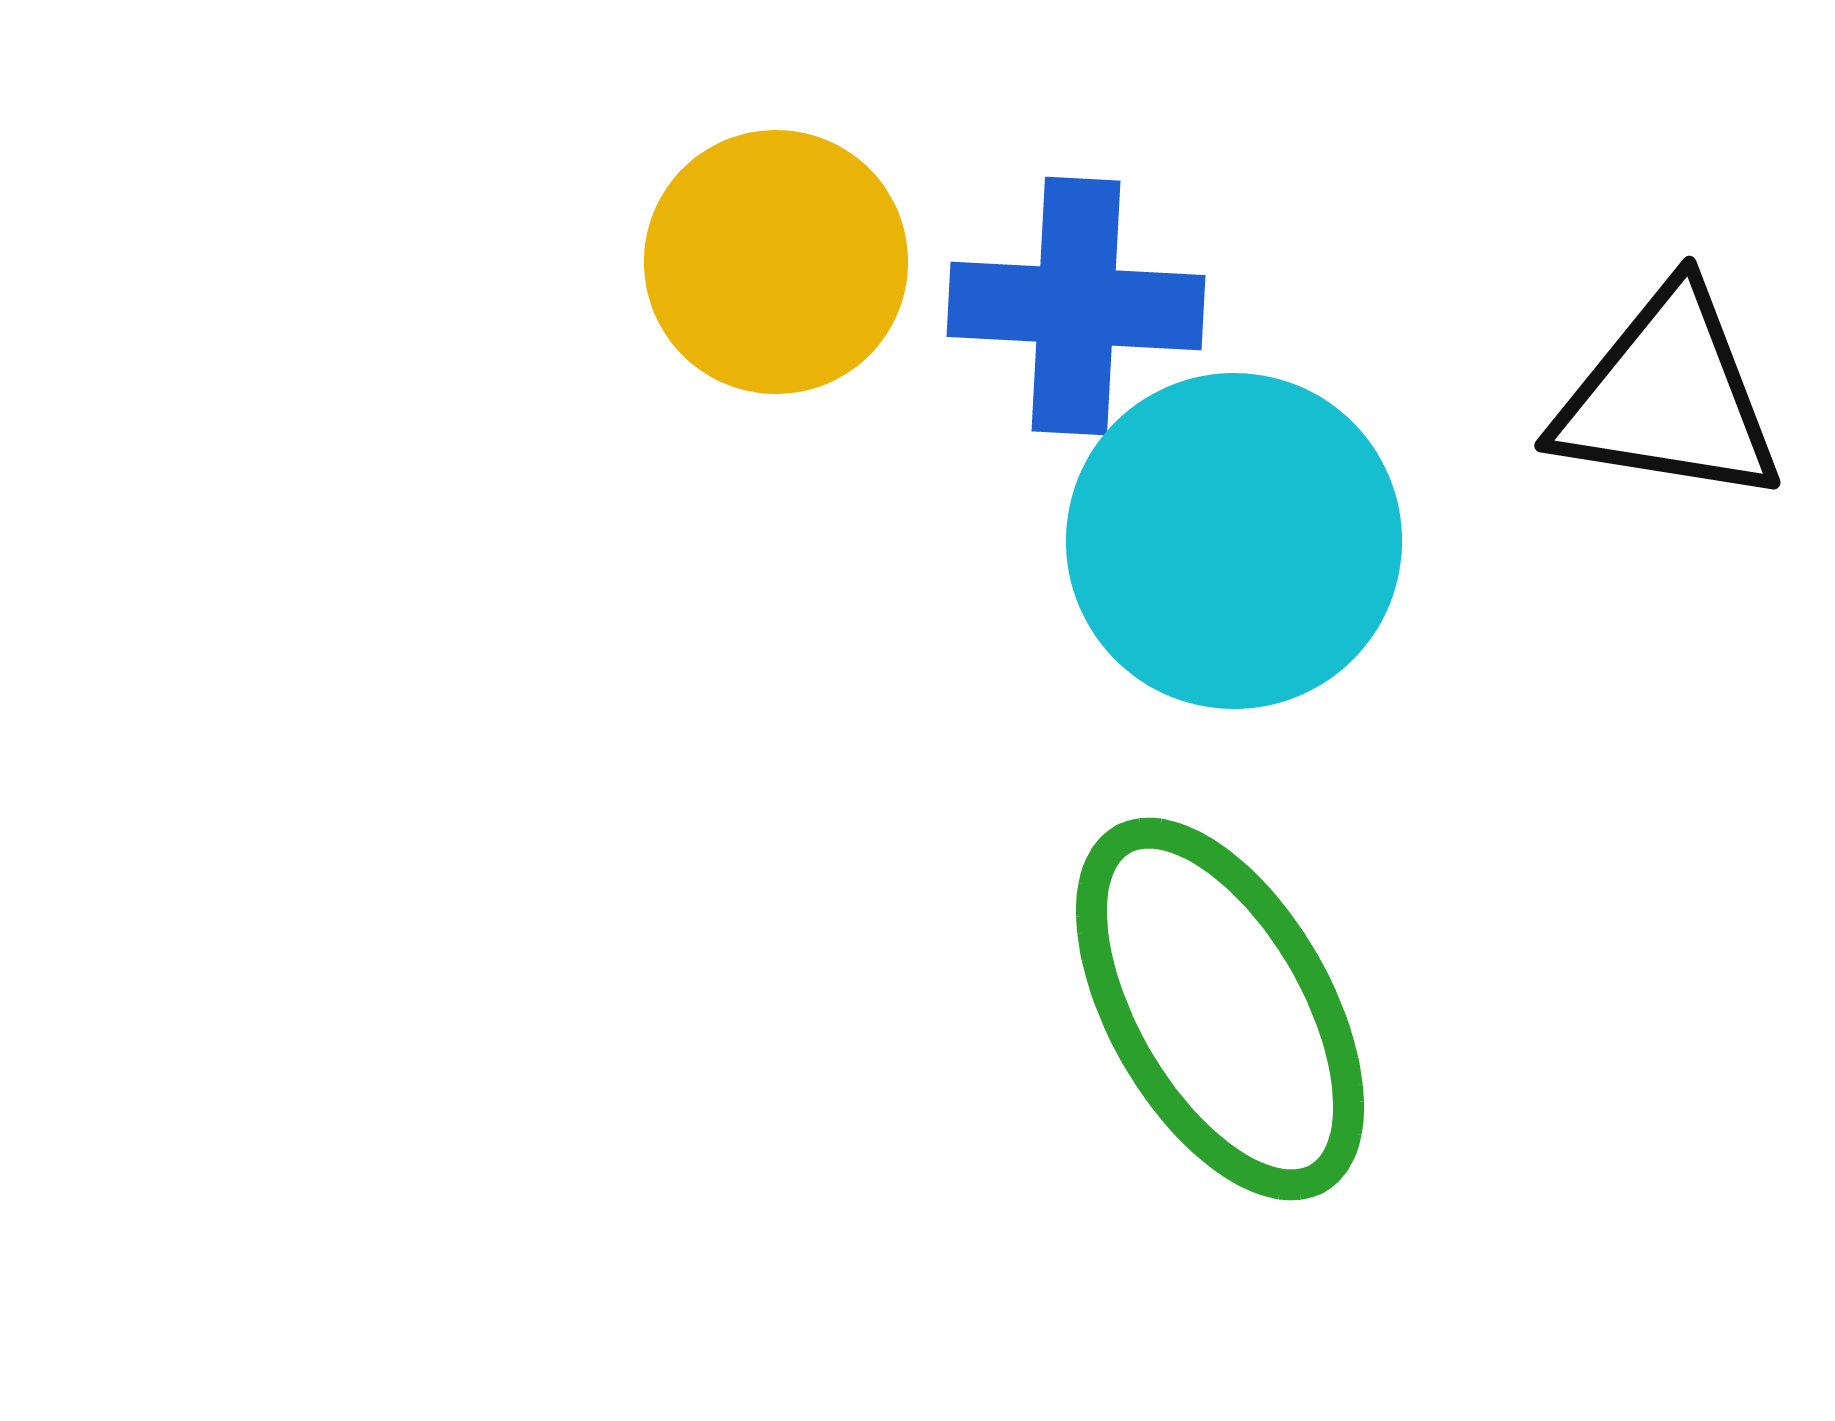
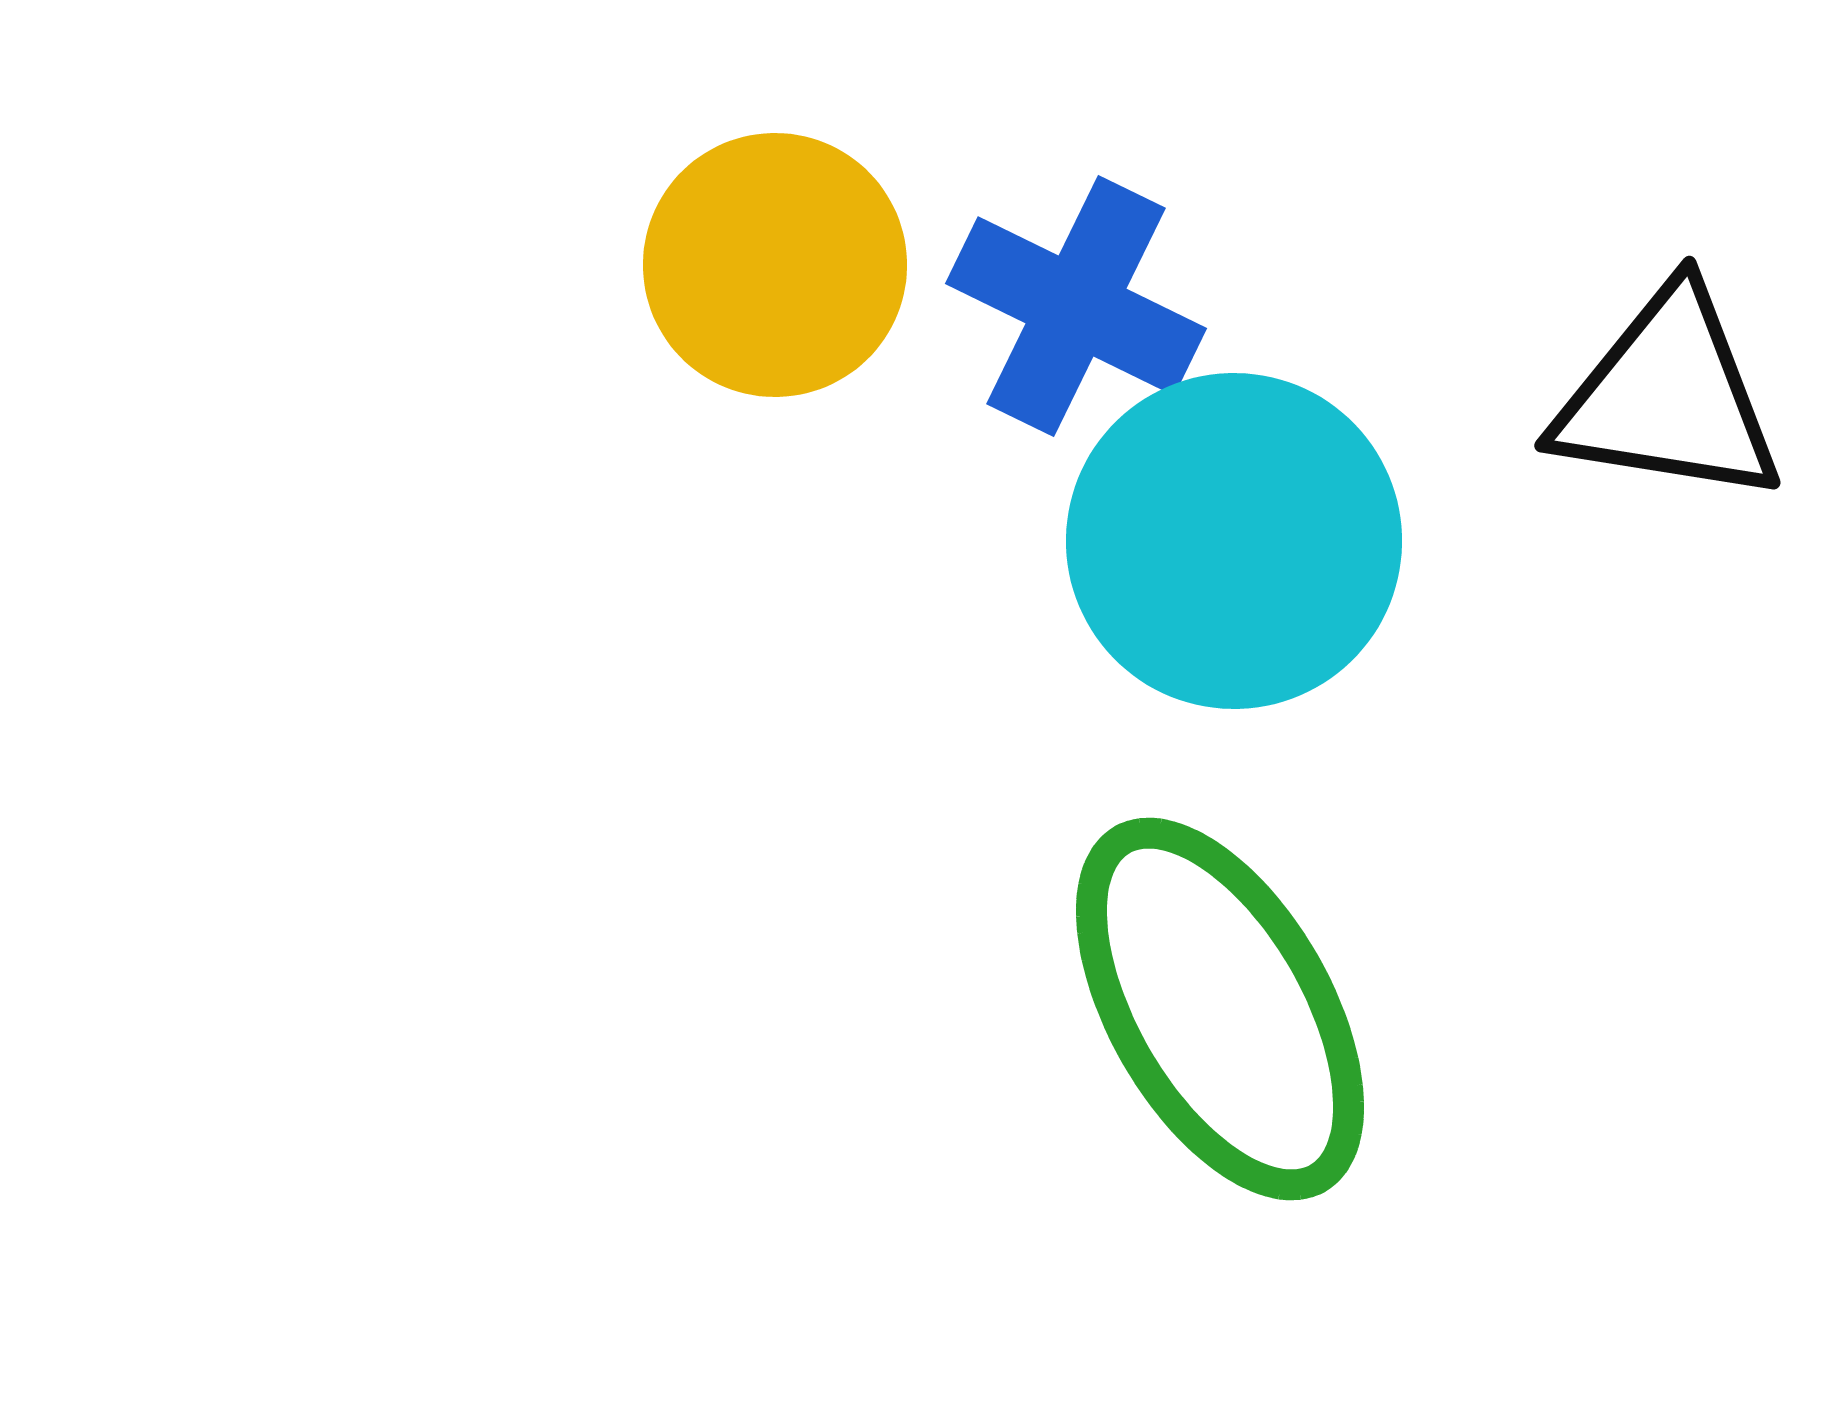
yellow circle: moved 1 px left, 3 px down
blue cross: rotated 23 degrees clockwise
